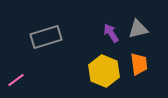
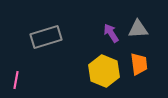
gray triangle: rotated 10 degrees clockwise
pink line: rotated 42 degrees counterclockwise
